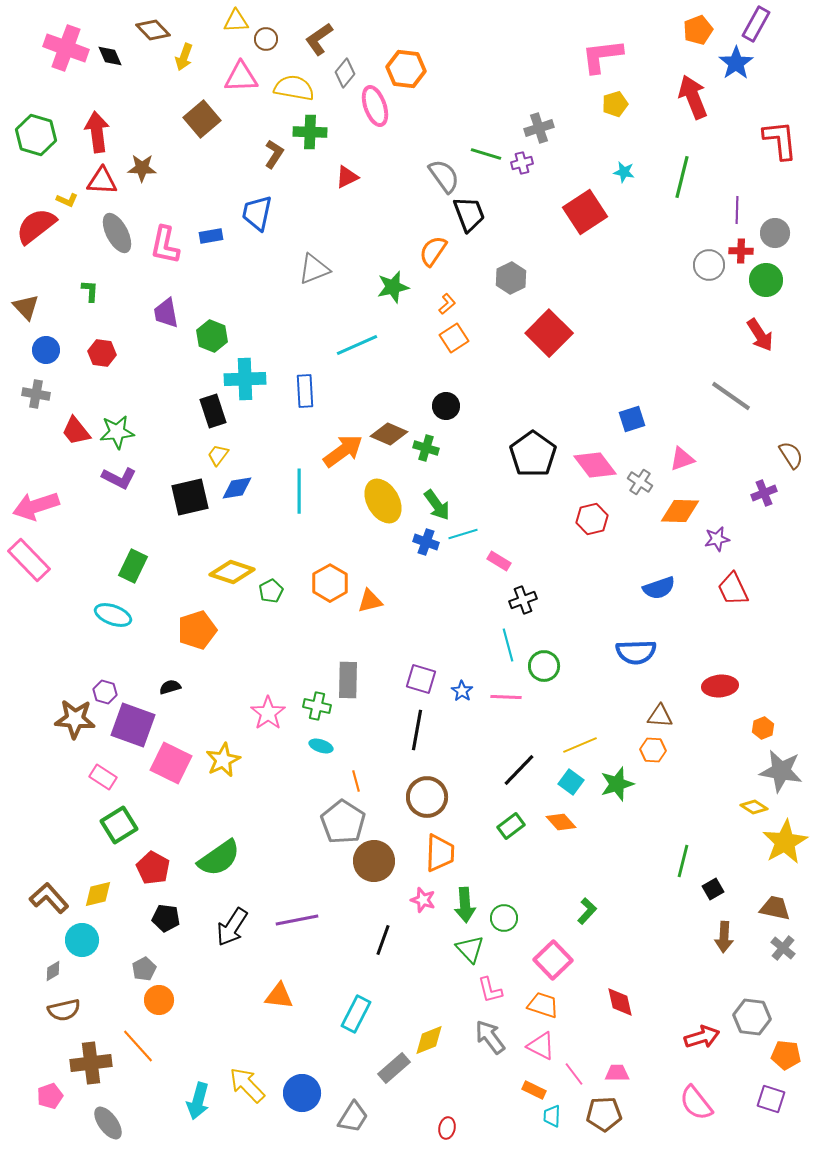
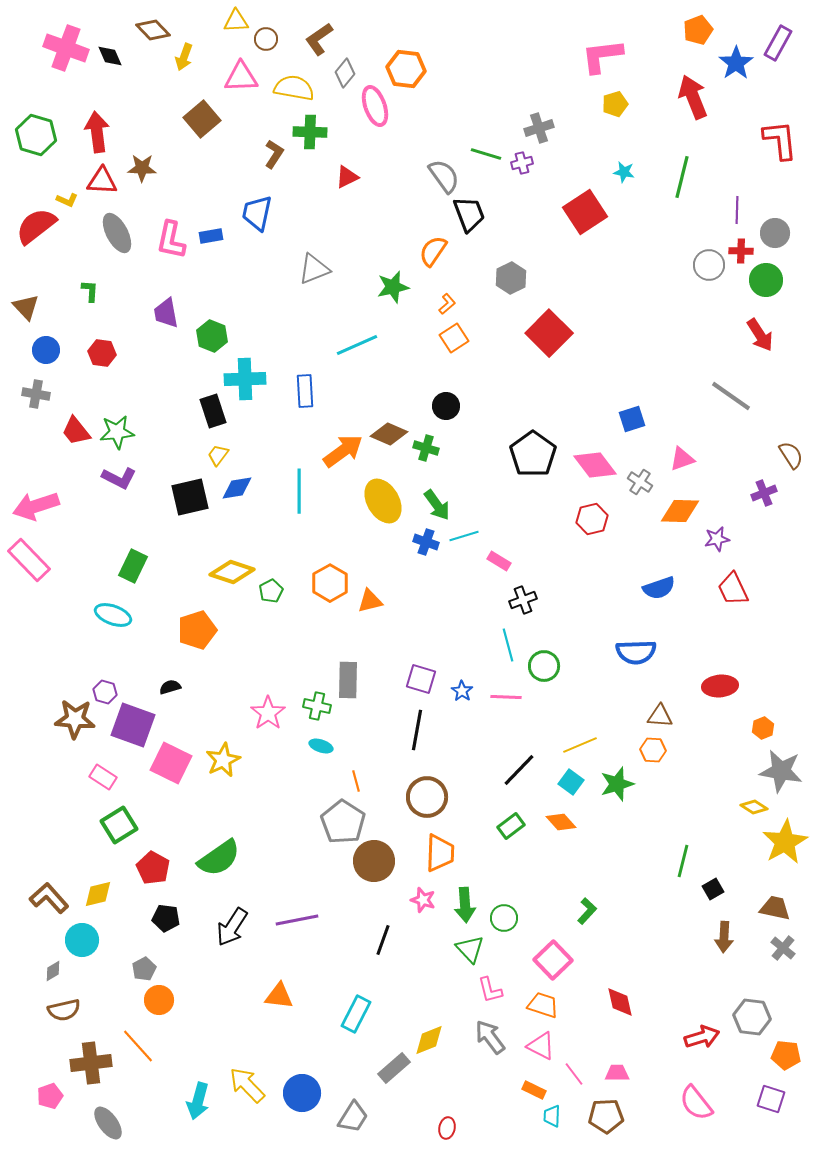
purple rectangle at (756, 24): moved 22 px right, 19 px down
pink L-shape at (165, 245): moved 6 px right, 5 px up
cyan line at (463, 534): moved 1 px right, 2 px down
brown pentagon at (604, 1114): moved 2 px right, 2 px down
